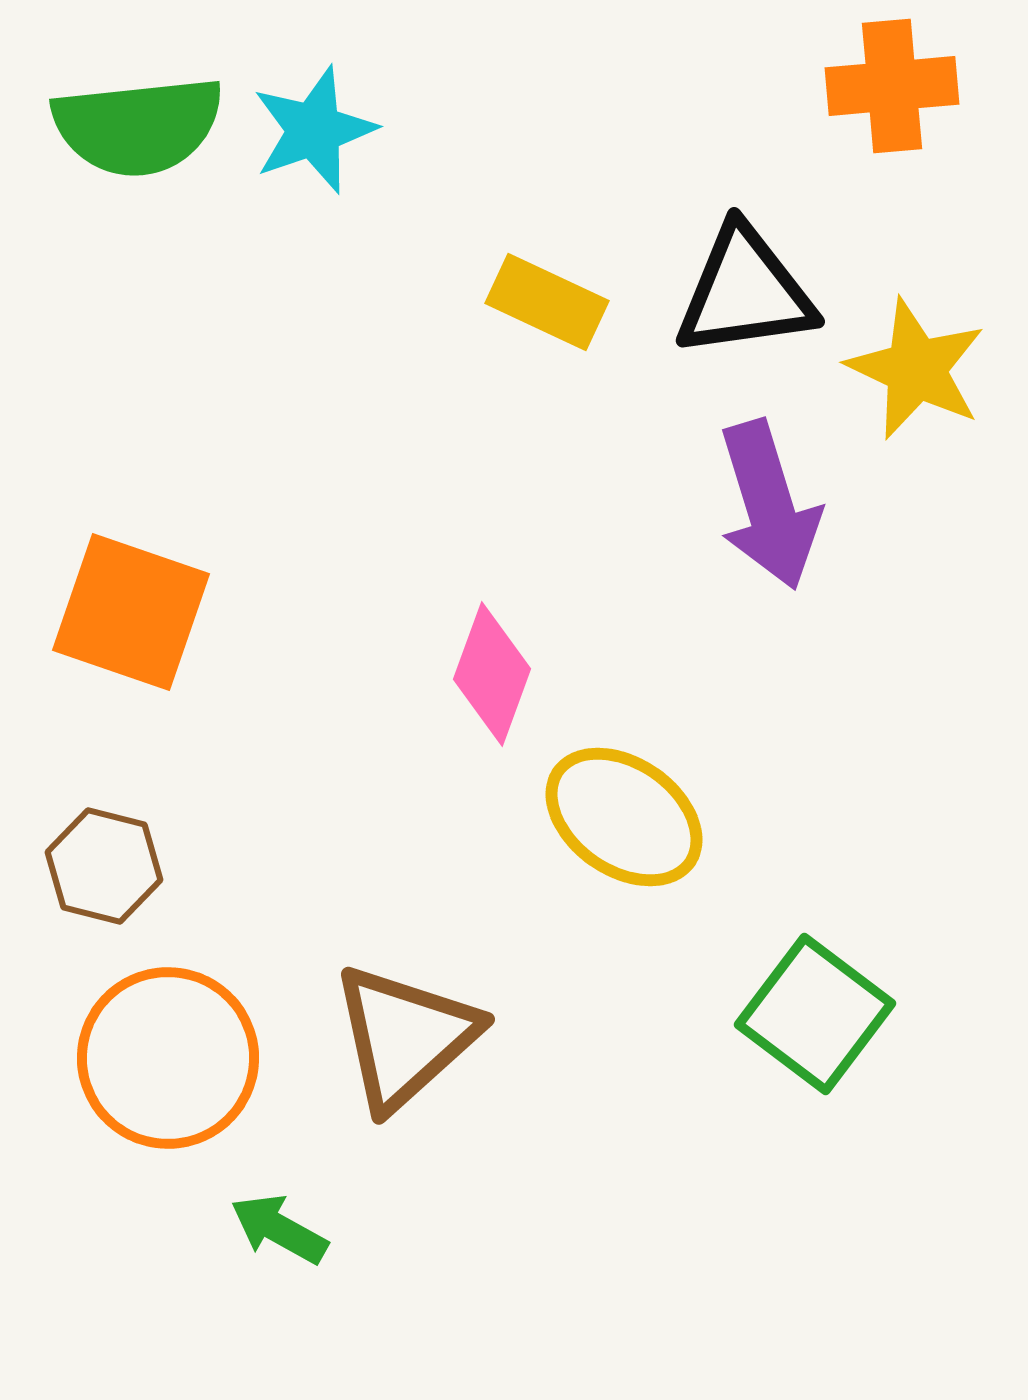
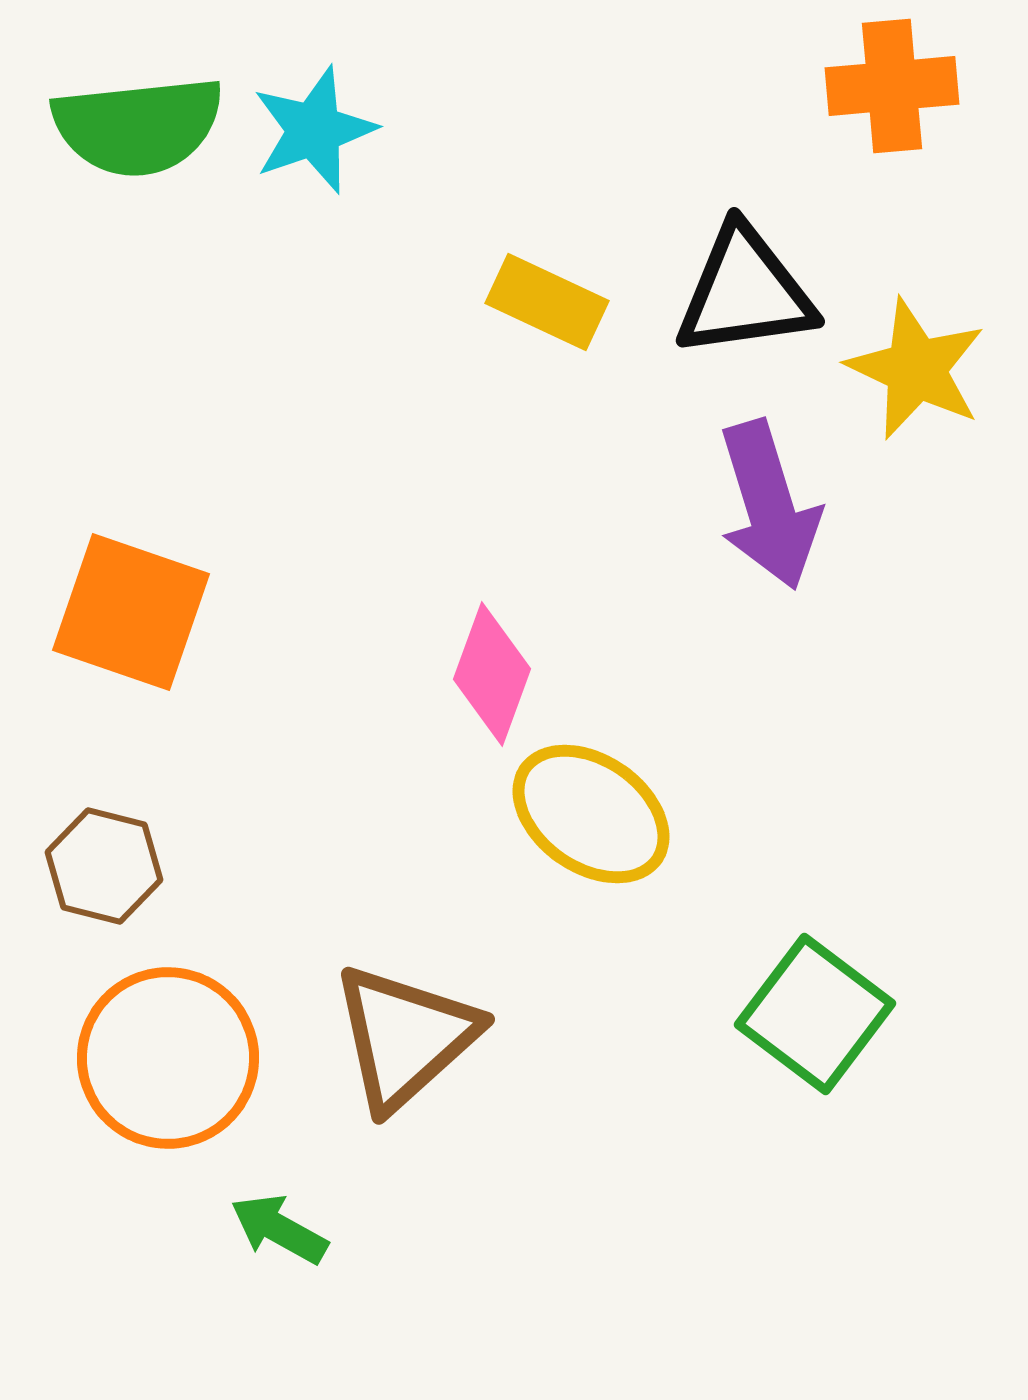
yellow ellipse: moved 33 px left, 3 px up
